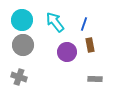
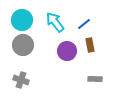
blue line: rotated 32 degrees clockwise
purple circle: moved 1 px up
gray cross: moved 2 px right, 3 px down
